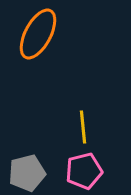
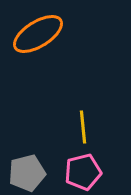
orange ellipse: rotated 30 degrees clockwise
pink pentagon: moved 1 px left, 1 px down
